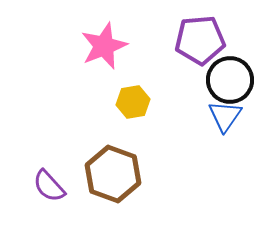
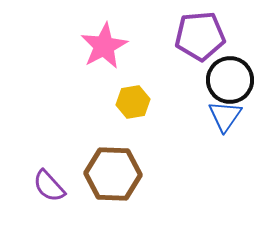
purple pentagon: moved 4 px up
pink star: rotated 6 degrees counterclockwise
brown hexagon: rotated 18 degrees counterclockwise
